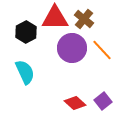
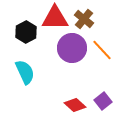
red diamond: moved 2 px down
